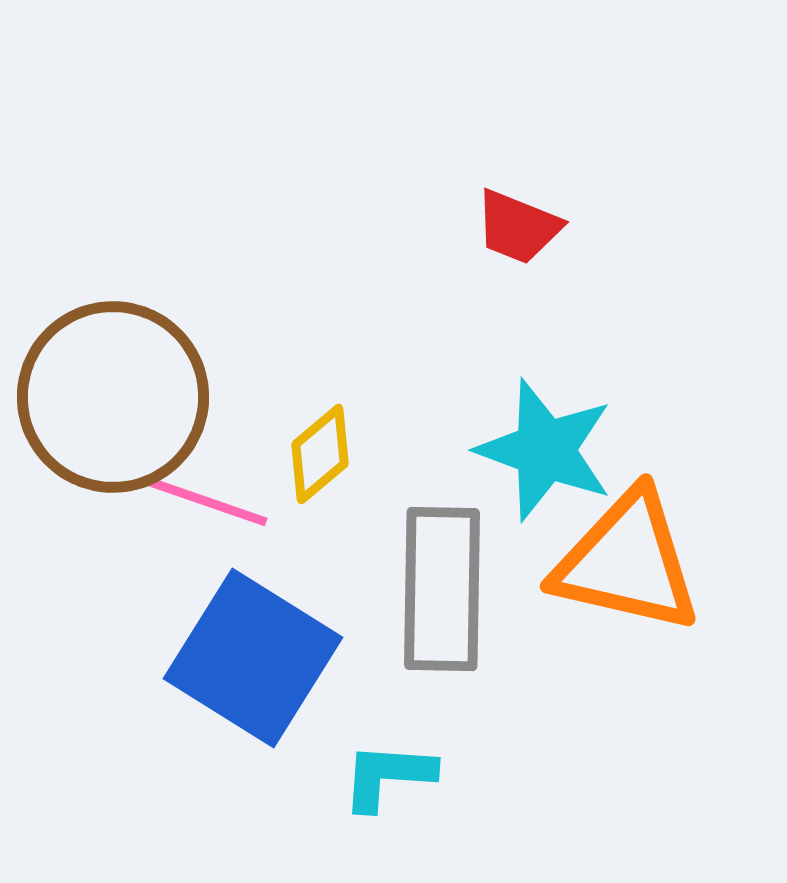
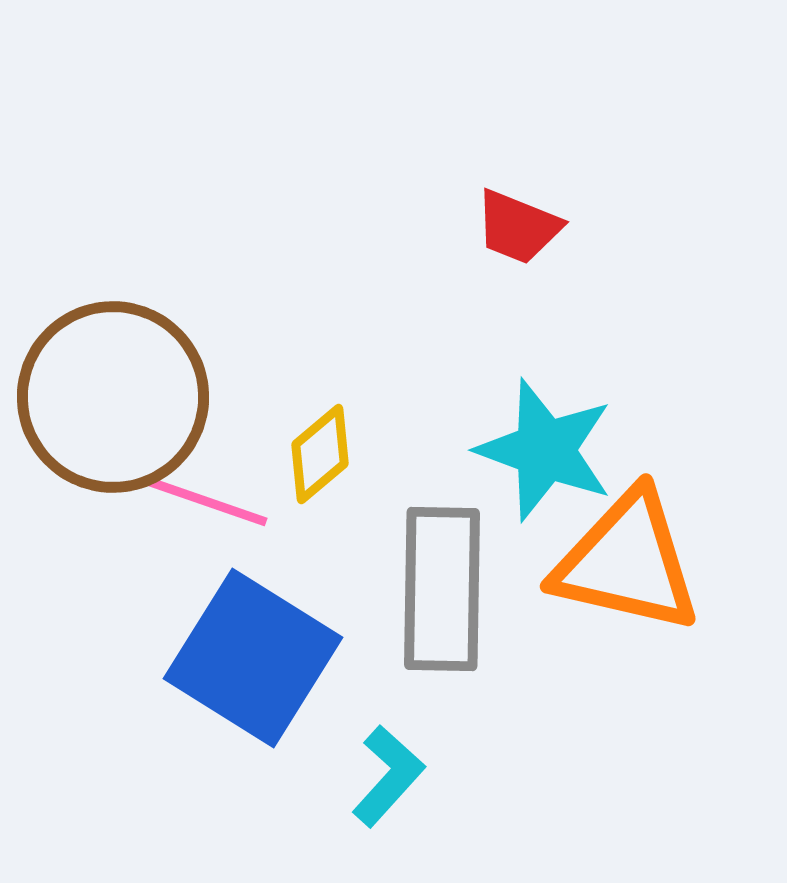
cyan L-shape: rotated 128 degrees clockwise
